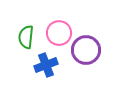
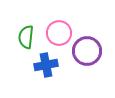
purple circle: moved 1 px right, 1 px down
blue cross: rotated 10 degrees clockwise
